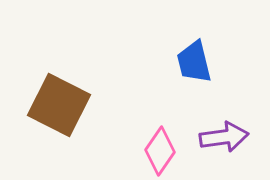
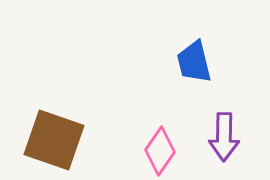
brown square: moved 5 px left, 35 px down; rotated 8 degrees counterclockwise
purple arrow: rotated 99 degrees clockwise
